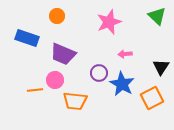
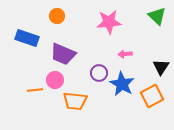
pink star: rotated 15 degrees clockwise
orange square: moved 2 px up
